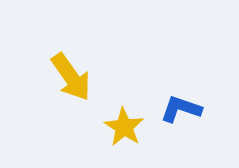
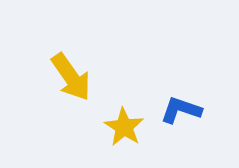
blue L-shape: moved 1 px down
